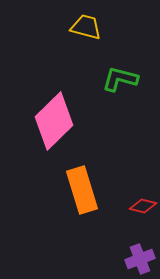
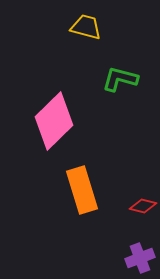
purple cross: moved 1 px up
